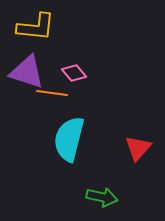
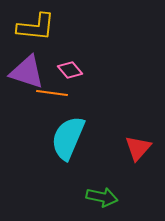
pink diamond: moved 4 px left, 3 px up
cyan semicircle: moved 1 px left, 1 px up; rotated 9 degrees clockwise
